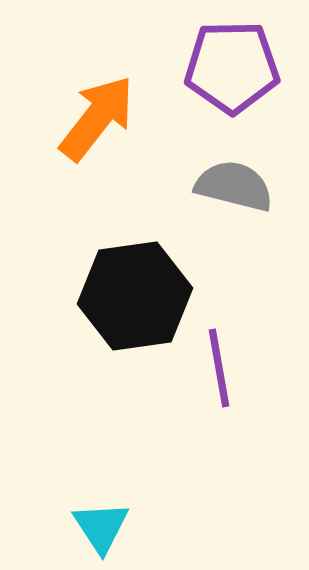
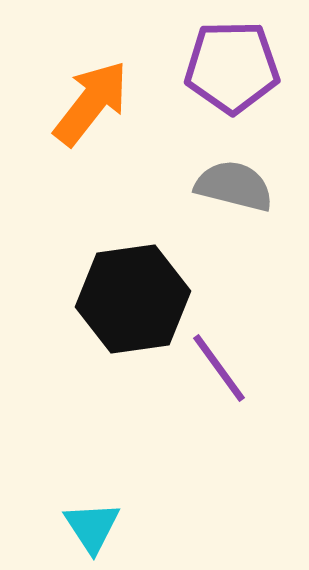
orange arrow: moved 6 px left, 15 px up
black hexagon: moved 2 px left, 3 px down
purple line: rotated 26 degrees counterclockwise
cyan triangle: moved 9 px left
